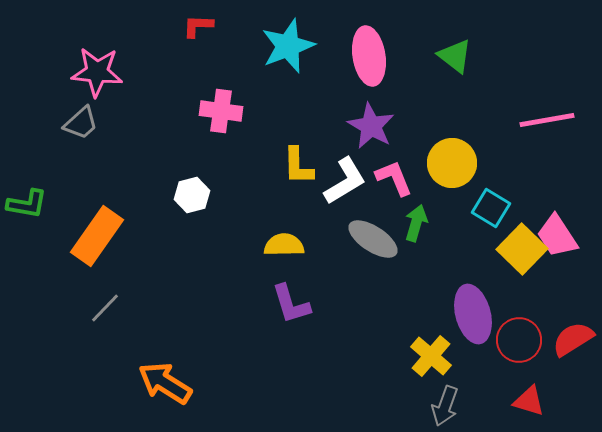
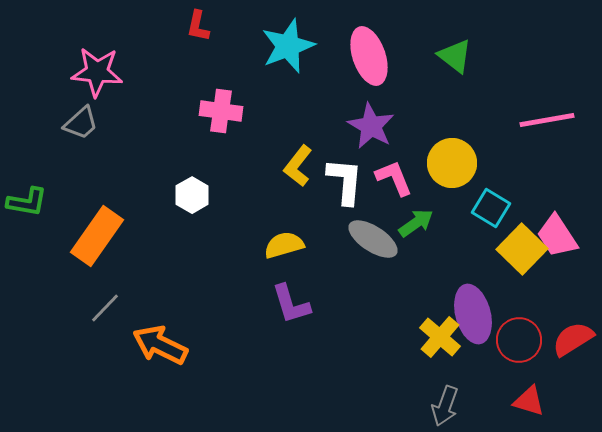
red L-shape: rotated 80 degrees counterclockwise
pink ellipse: rotated 10 degrees counterclockwise
yellow L-shape: rotated 39 degrees clockwise
white L-shape: rotated 54 degrees counterclockwise
white hexagon: rotated 16 degrees counterclockwise
green L-shape: moved 2 px up
green arrow: rotated 39 degrees clockwise
yellow semicircle: rotated 15 degrees counterclockwise
yellow cross: moved 9 px right, 19 px up
orange arrow: moved 5 px left, 38 px up; rotated 6 degrees counterclockwise
